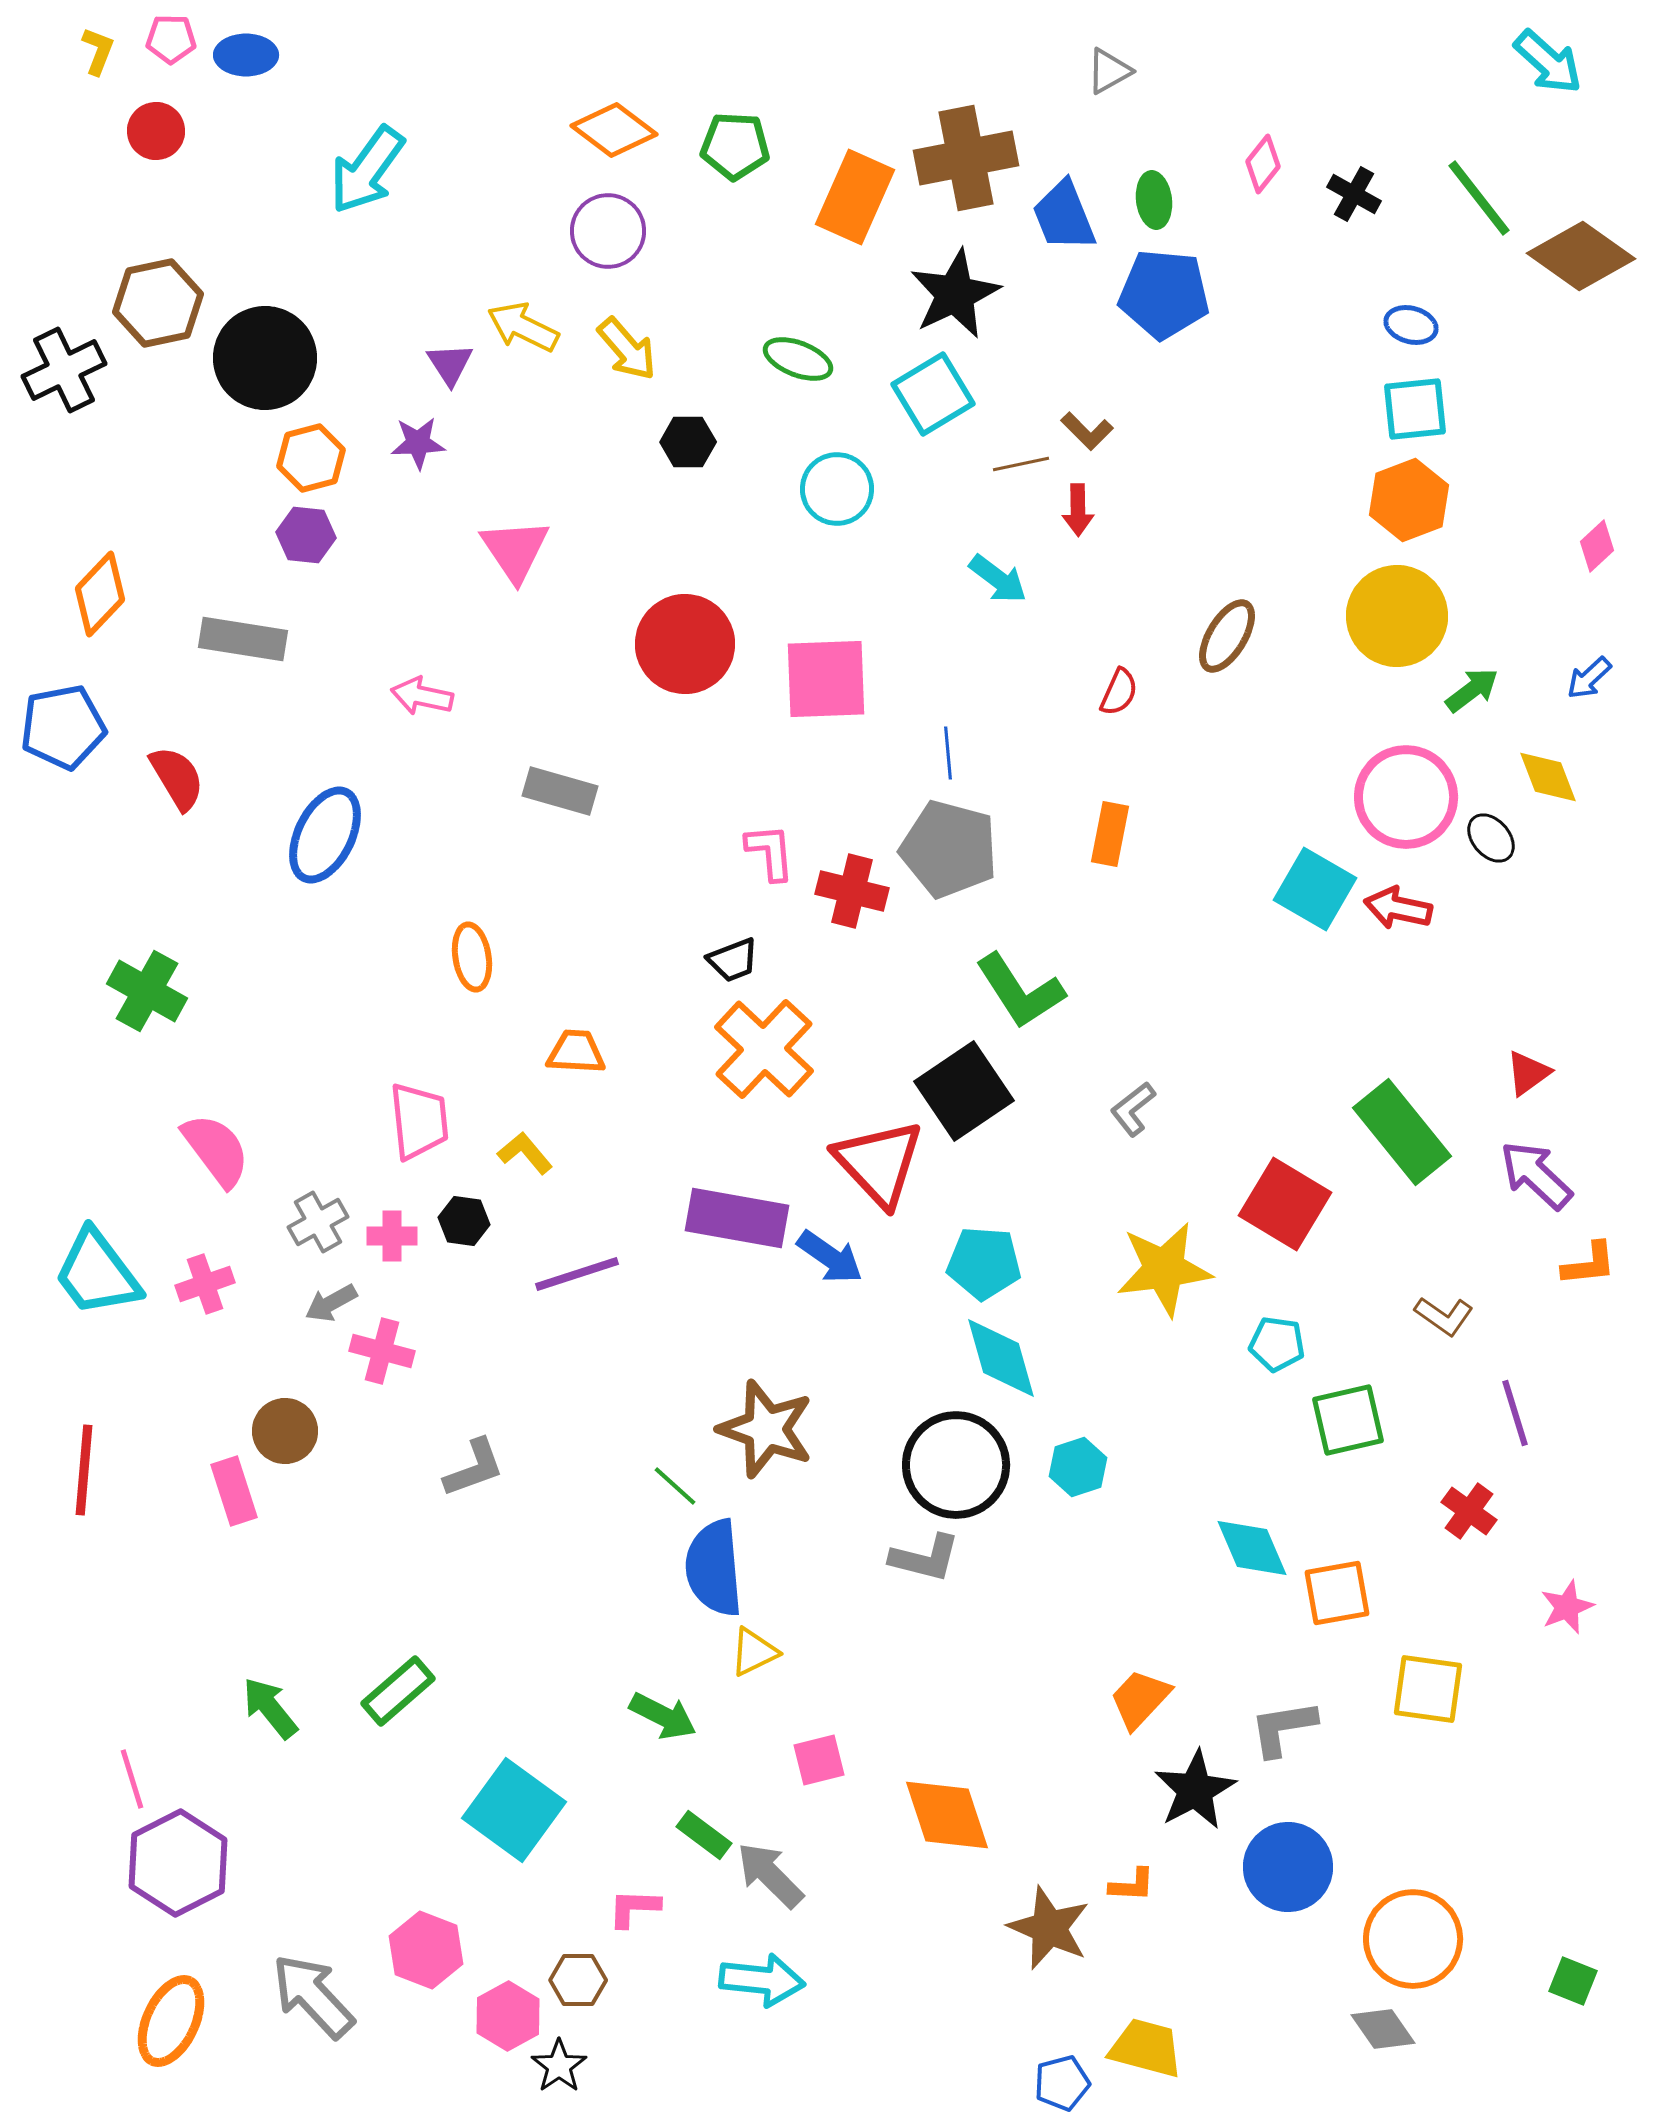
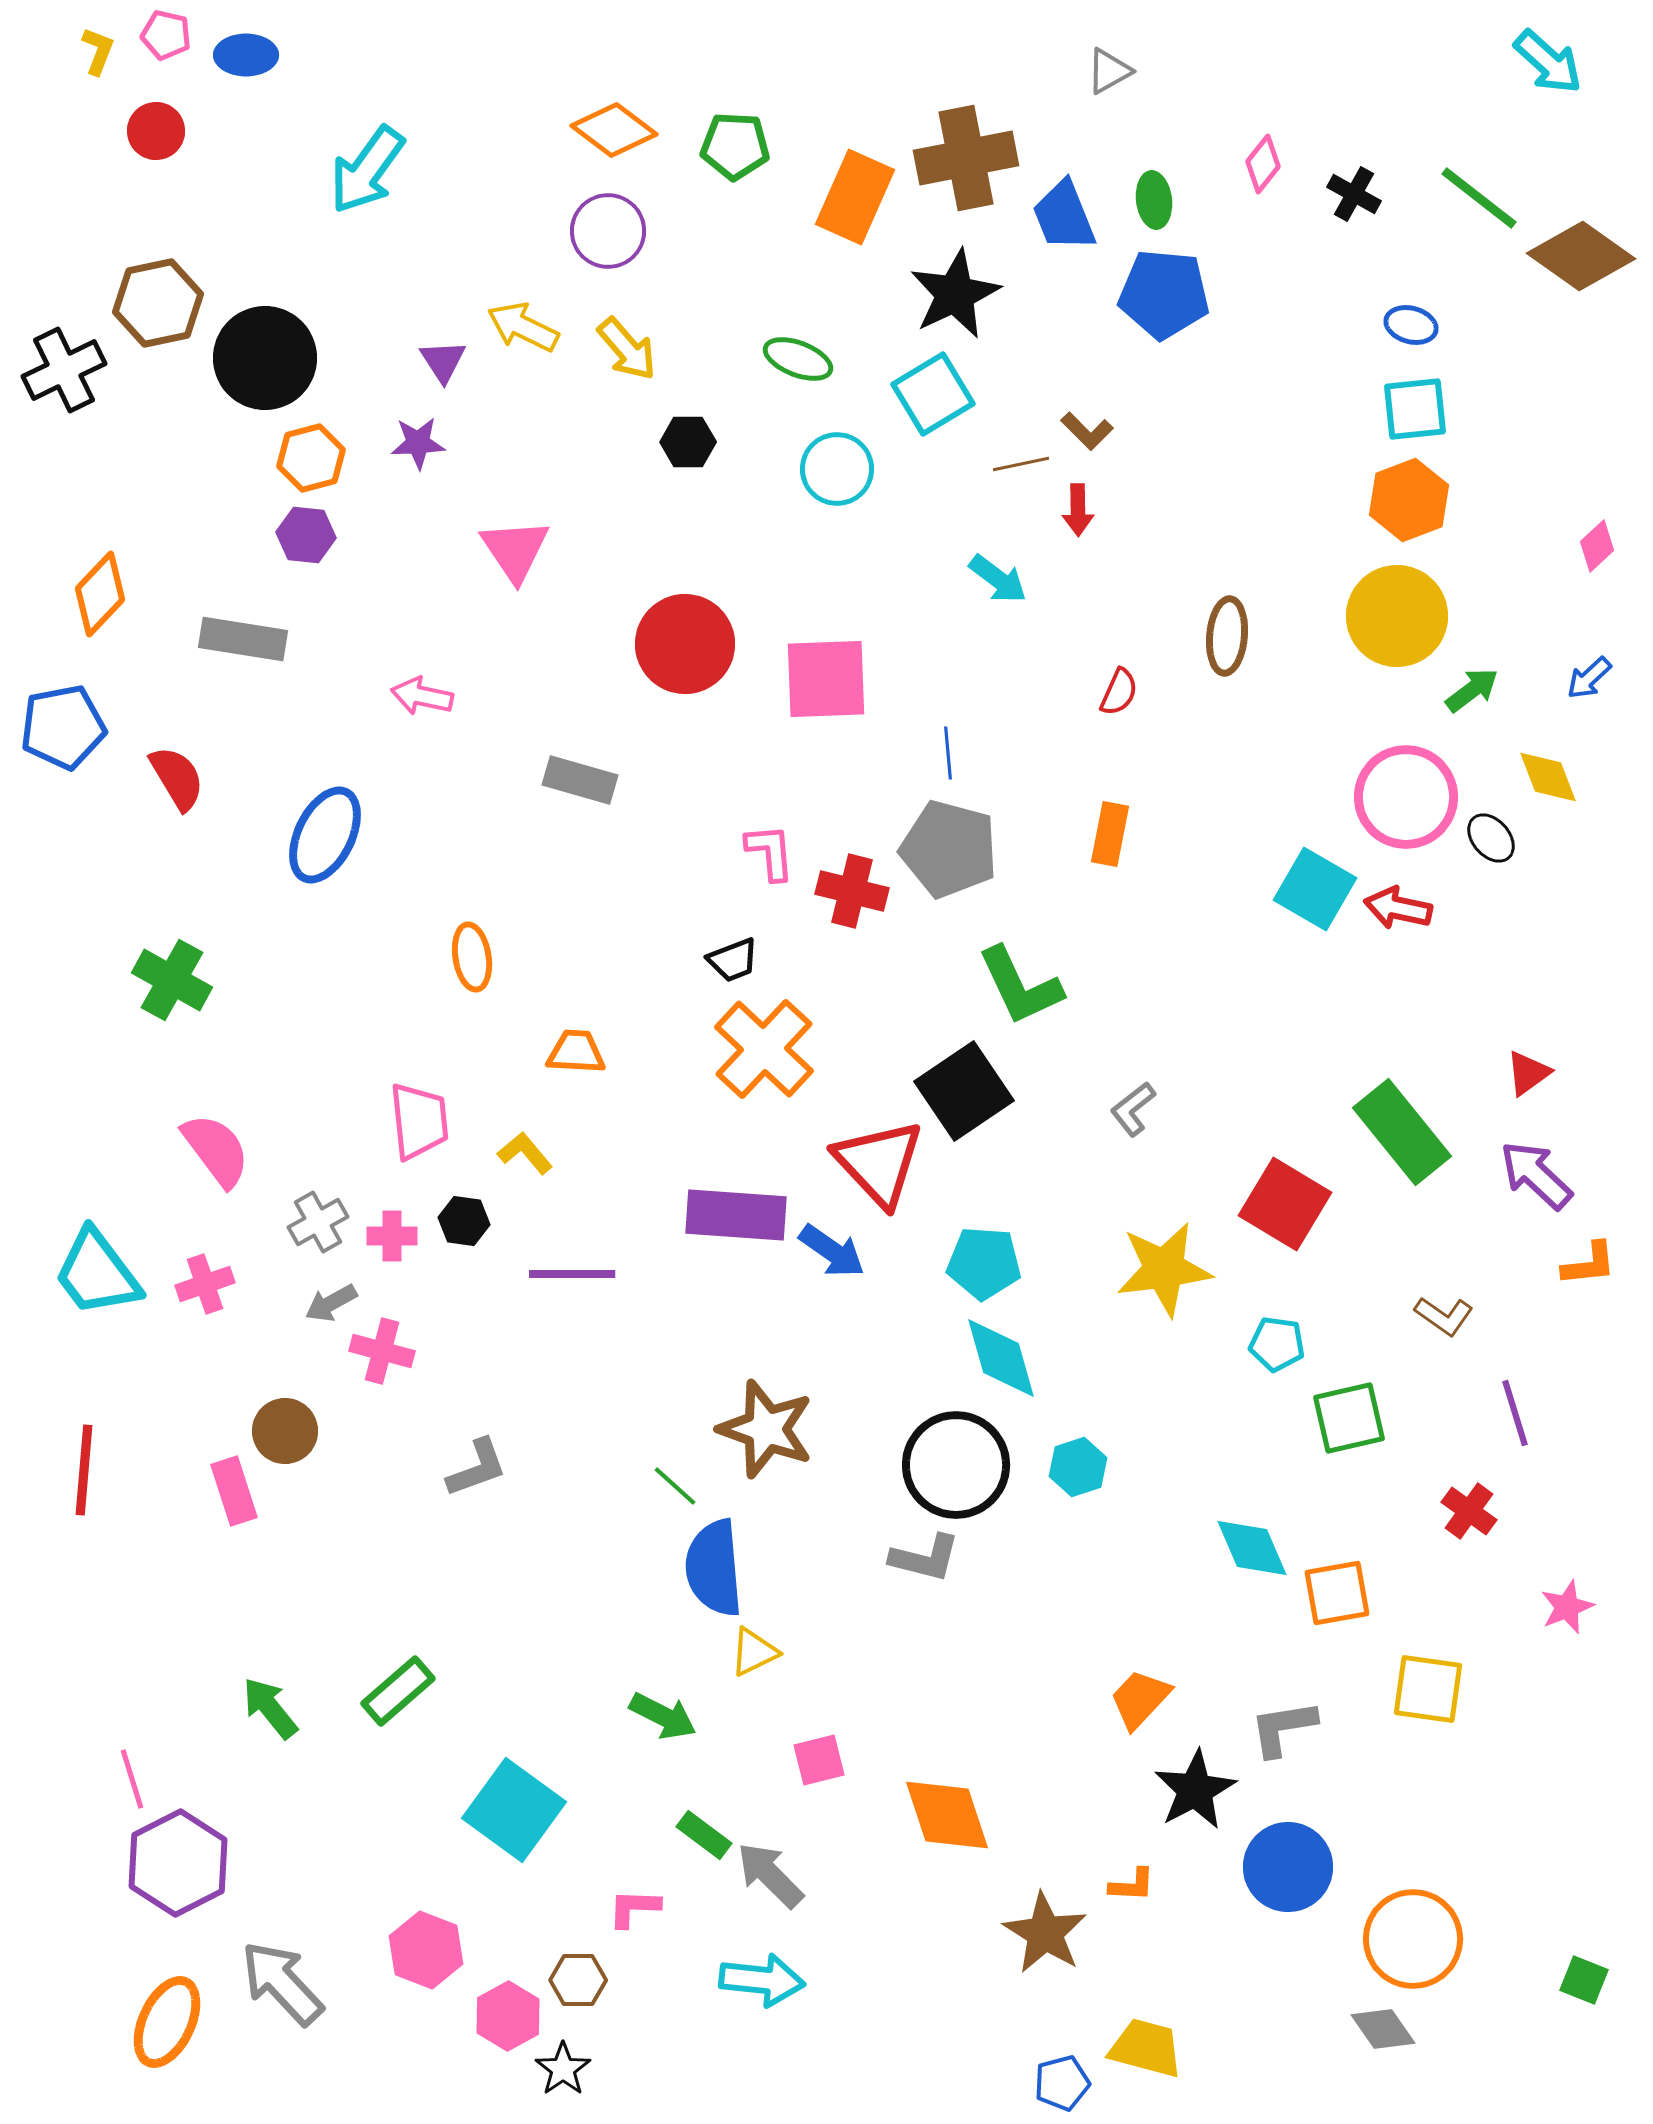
pink pentagon at (171, 39): moved 5 px left, 4 px up; rotated 12 degrees clockwise
green line at (1479, 198): rotated 14 degrees counterclockwise
purple triangle at (450, 364): moved 7 px left, 3 px up
cyan circle at (837, 489): moved 20 px up
brown ellipse at (1227, 636): rotated 26 degrees counterclockwise
gray rectangle at (560, 791): moved 20 px right, 11 px up
green cross at (147, 991): moved 25 px right, 11 px up
green L-shape at (1020, 991): moved 5 px up; rotated 8 degrees clockwise
purple rectangle at (737, 1218): moved 1 px left, 3 px up; rotated 6 degrees counterclockwise
blue arrow at (830, 1257): moved 2 px right, 6 px up
purple line at (577, 1274): moved 5 px left; rotated 18 degrees clockwise
green square at (1348, 1420): moved 1 px right, 2 px up
gray L-shape at (474, 1468): moved 3 px right
brown star at (1049, 1928): moved 4 px left, 5 px down; rotated 8 degrees clockwise
green square at (1573, 1981): moved 11 px right, 1 px up
gray arrow at (313, 1996): moved 31 px left, 13 px up
orange ellipse at (171, 2021): moved 4 px left, 1 px down
black star at (559, 2066): moved 4 px right, 3 px down
